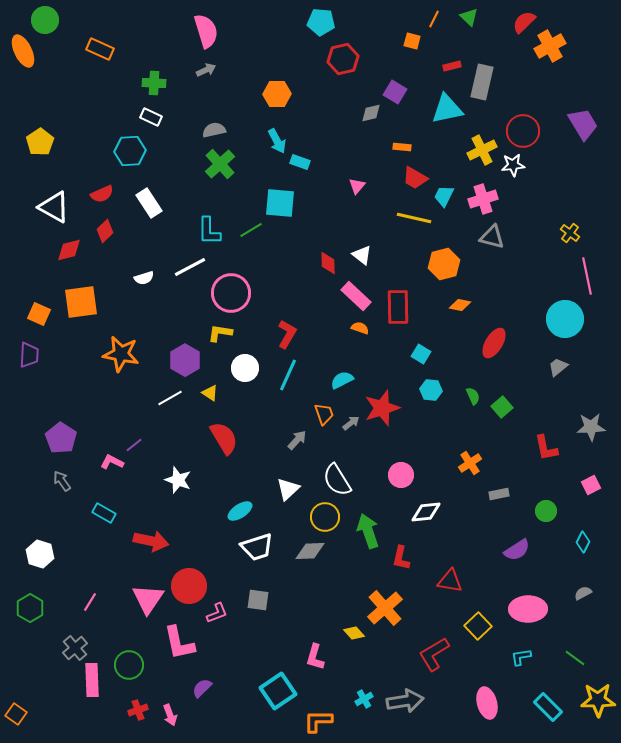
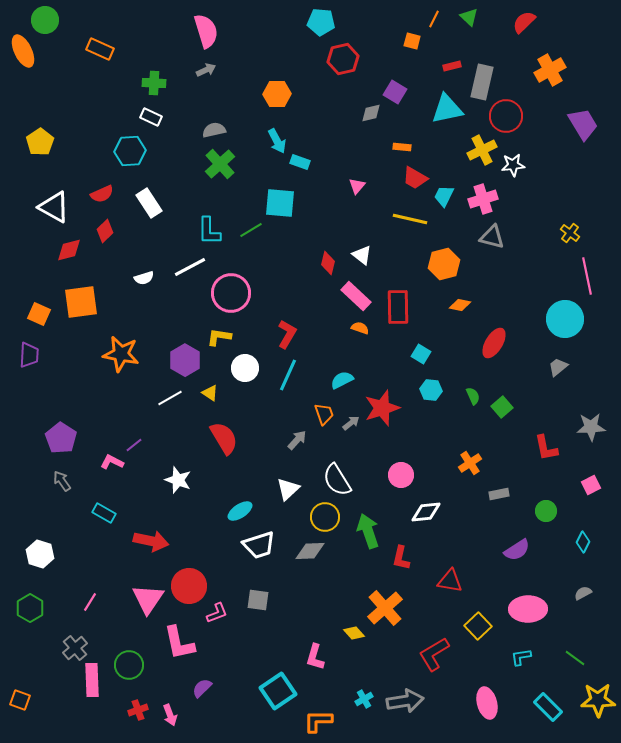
orange cross at (550, 46): moved 24 px down
red circle at (523, 131): moved 17 px left, 15 px up
yellow line at (414, 218): moved 4 px left, 1 px down
red diamond at (328, 263): rotated 15 degrees clockwise
yellow L-shape at (220, 333): moved 1 px left, 4 px down
white trapezoid at (257, 547): moved 2 px right, 2 px up
orange square at (16, 714): moved 4 px right, 14 px up; rotated 15 degrees counterclockwise
